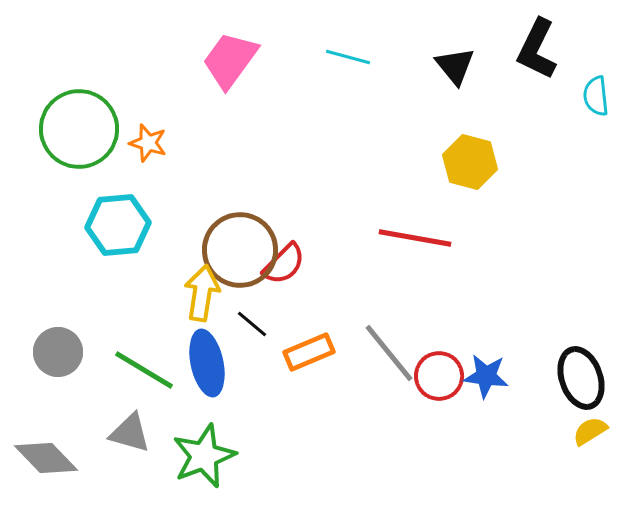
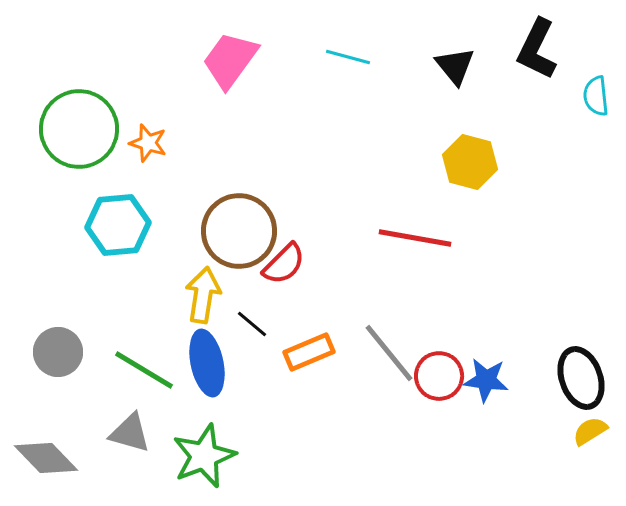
brown circle: moved 1 px left, 19 px up
yellow arrow: moved 1 px right, 2 px down
blue star: moved 4 px down
